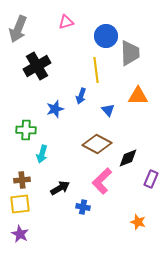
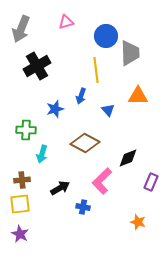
gray arrow: moved 3 px right
brown diamond: moved 12 px left, 1 px up
purple rectangle: moved 3 px down
